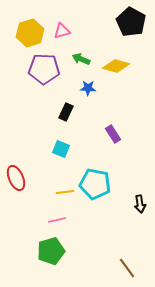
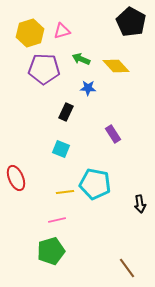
yellow diamond: rotated 32 degrees clockwise
